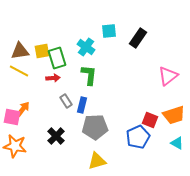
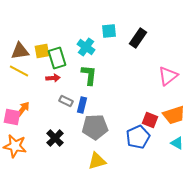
gray rectangle: rotated 32 degrees counterclockwise
black cross: moved 1 px left, 2 px down
